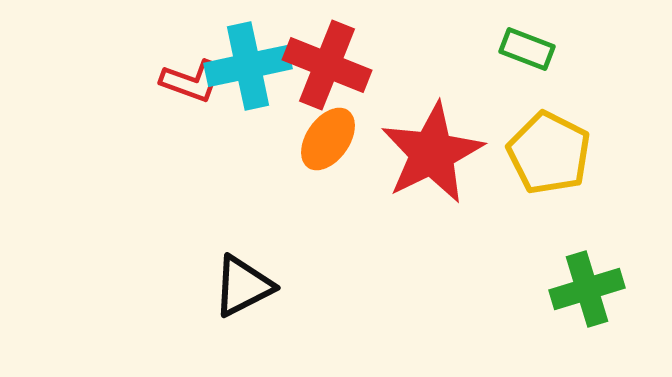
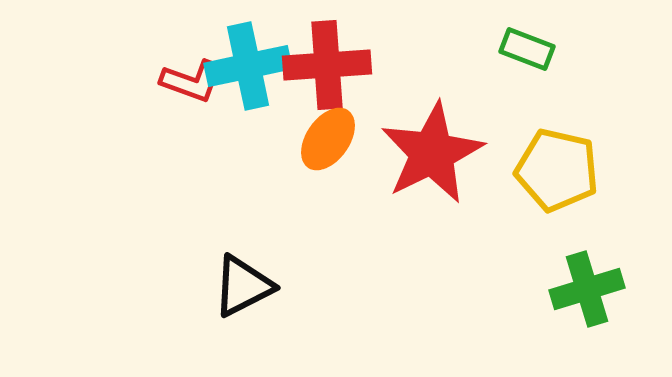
red cross: rotated 26 degrees counterclockwise
yellow pentagon: moved 8 px right, 17 px down; rotated 14 degrees counterclockwise
